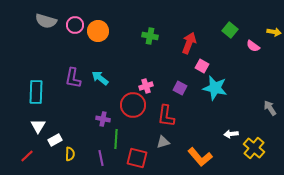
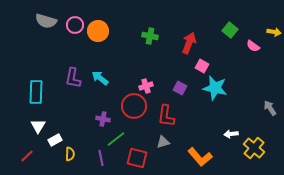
red circle: moved 1 px right, 1 px down
green line: rotated 48 degrees clockwise
